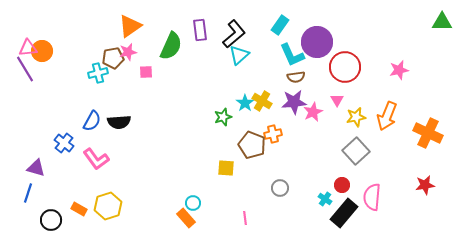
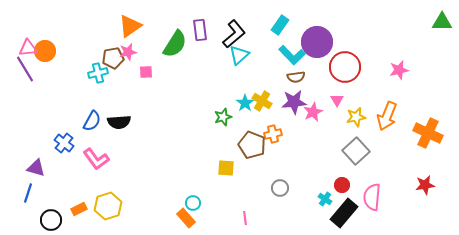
green semicircle at (171, 46): moved 4 px right, 2 px up; rotated 8 degrees clockwise
orange circle at (42, 51): moved 3 px right
cyan L-shape at (292, 55): rotated 20 degrees counterclockwise
orange rectangle at (79, 209): rotated 56 degrees counterclockwise
